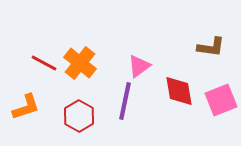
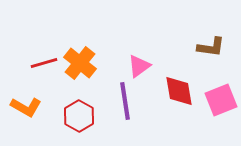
red line: rotated 44 degrees counterclockwise
purple line: rotated 21 degrees counterclockwise
orange L-shape: rotated 48 degrees clockwise
